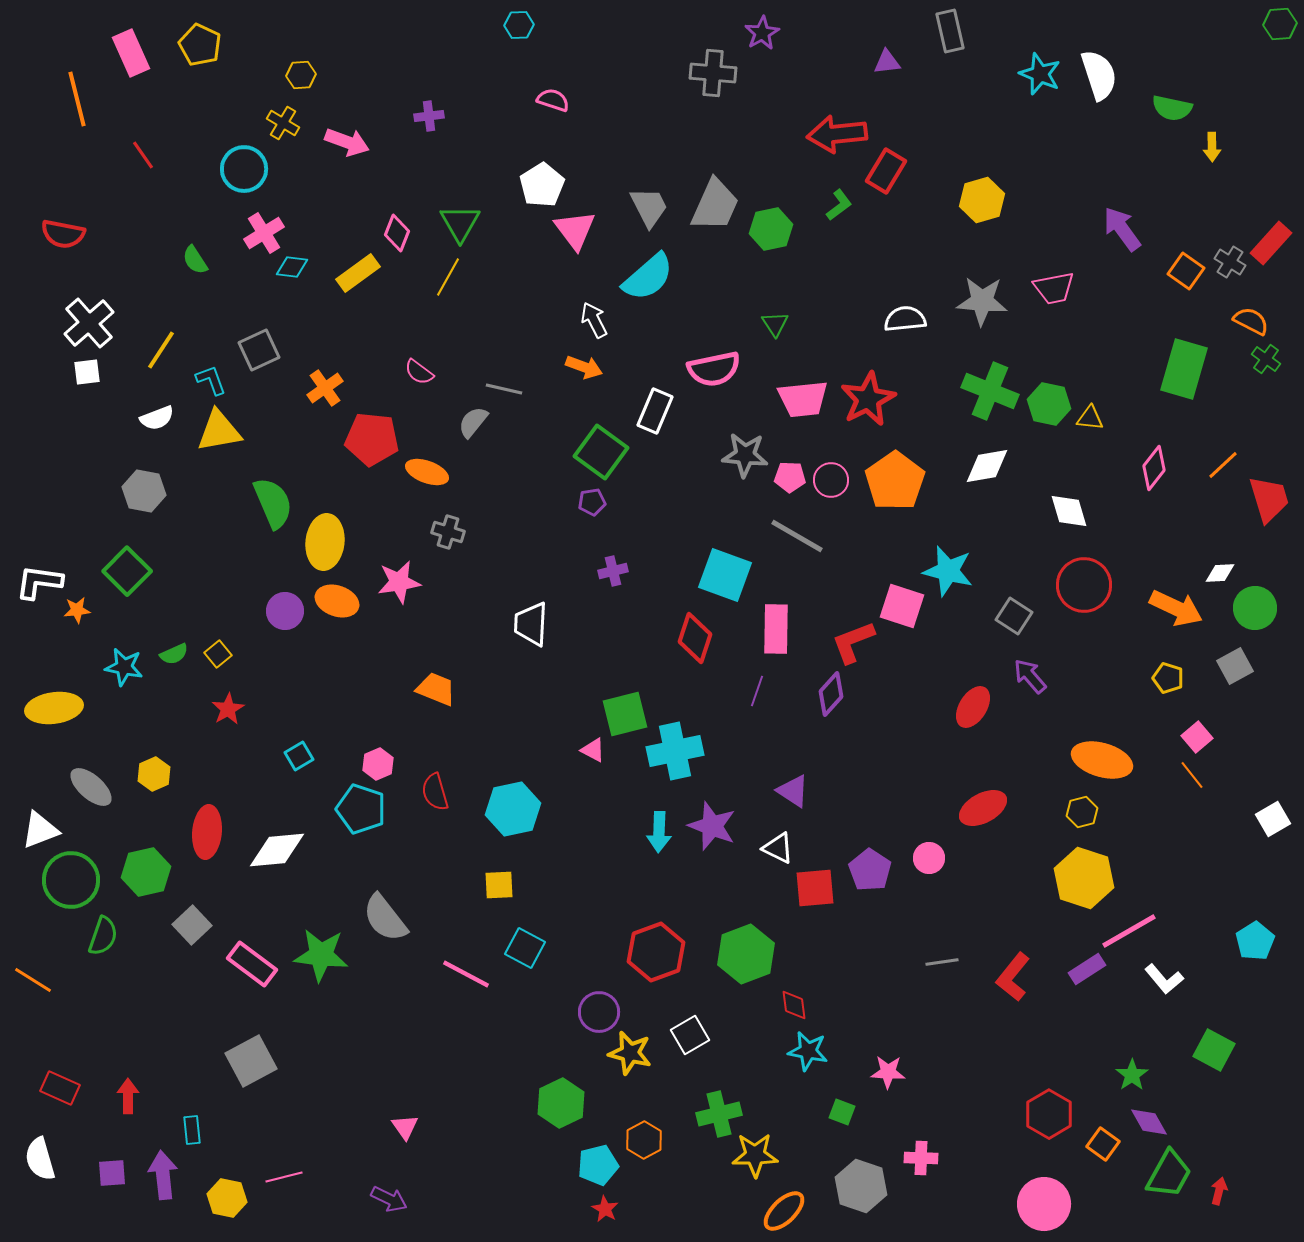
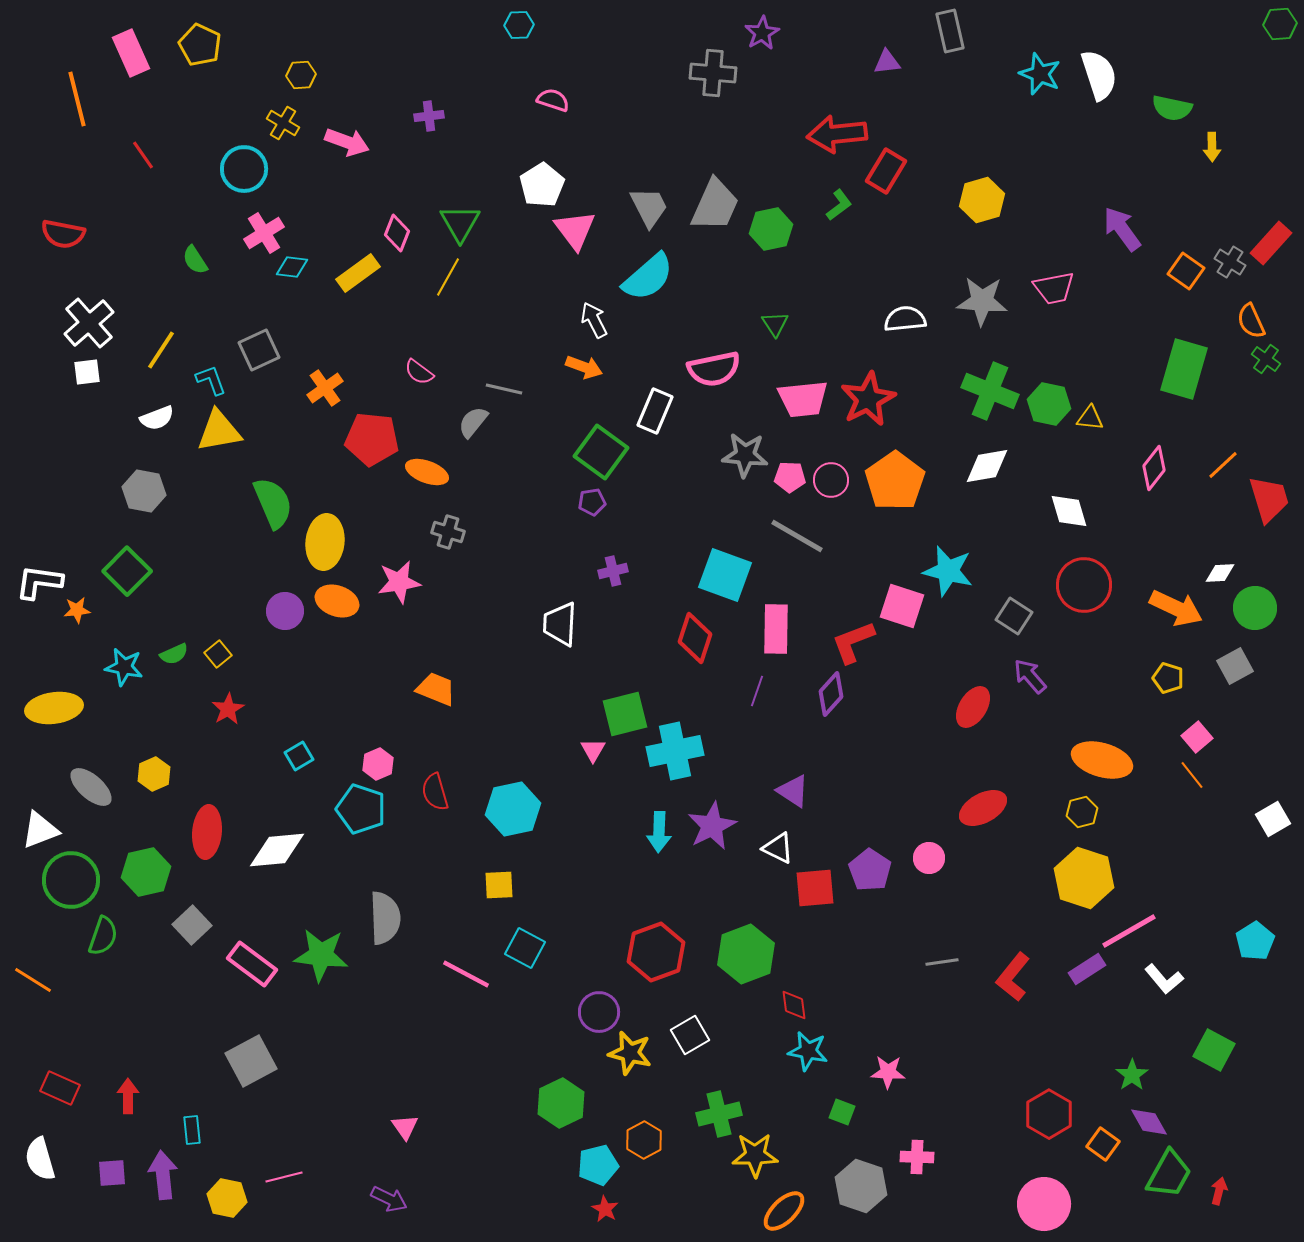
orange semicircle at (1251, 321): rotated 141 degrees counterclockwise
white trapezoid at (531, 624): moved 29 px right
pink triangle at (593, 750): rotated 32 degrees clockwise
purple star at (712, 826): rotated 24 degrees clockwise
gray semicircle at (385, 918): rotated 144 degrees counterclockwise
pink cross at (921, 1158): moved 4 px left, 1 px up
